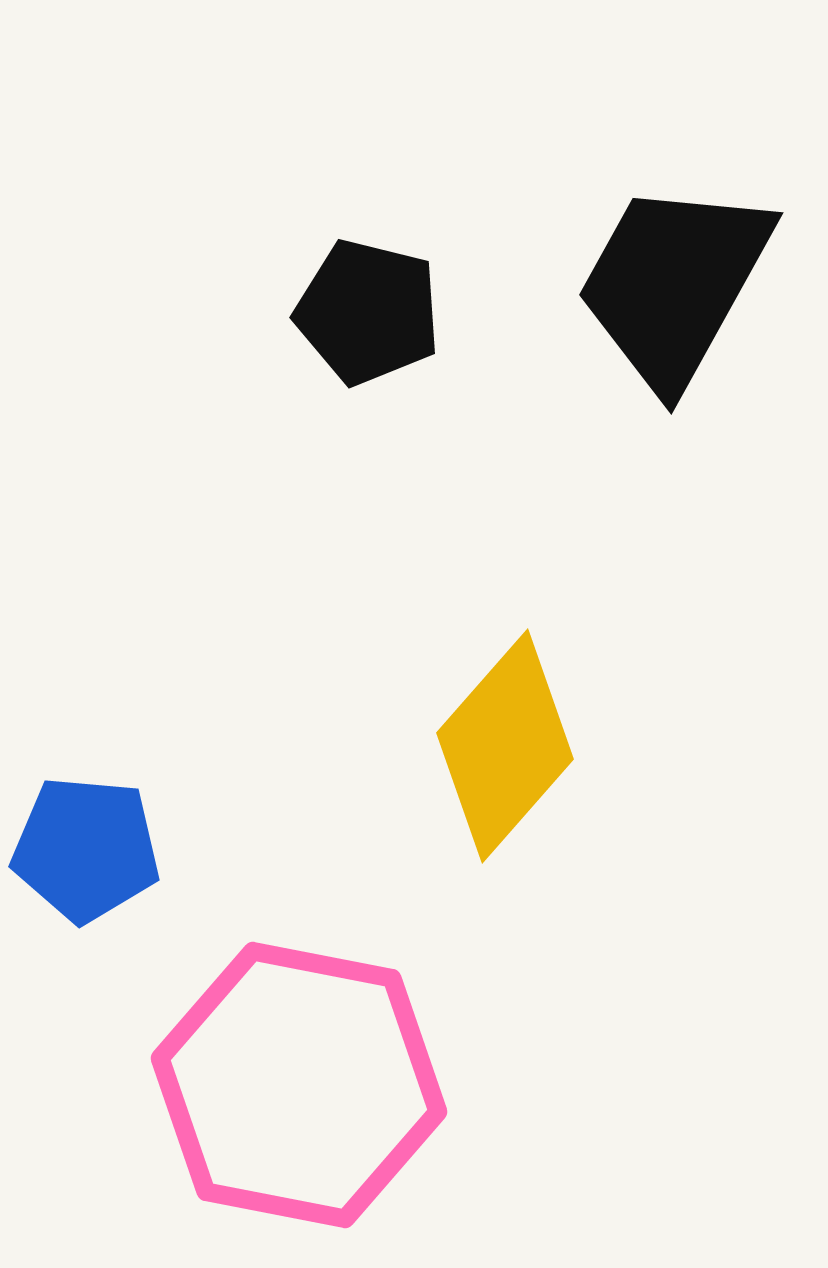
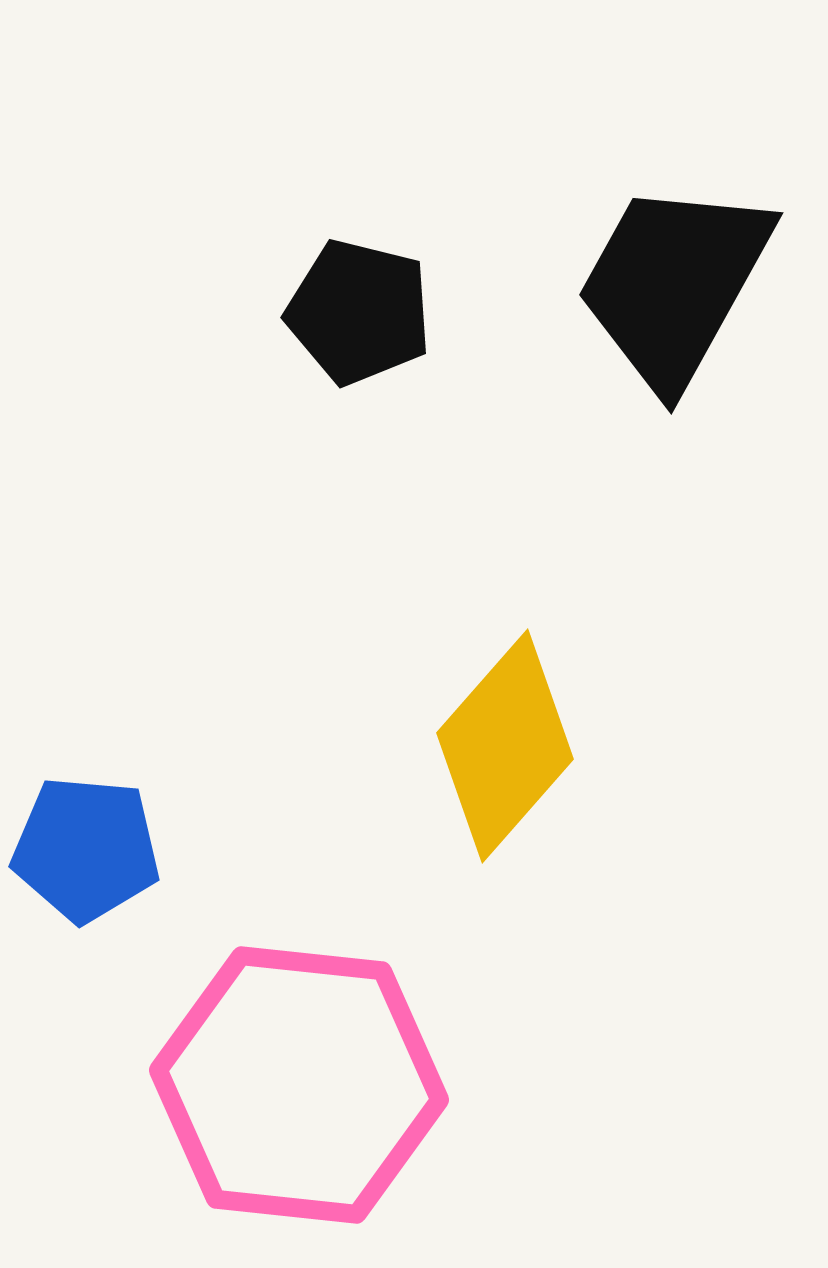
black pentagon: moved 9 px left
pink hexagon: rotated 5 degrees counterclockwise
